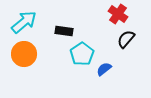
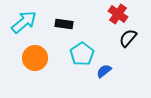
black rectangle: moved 7 px up
black semicircle: moved 2 px right, 1 px up
orange circle: moved 11 px right, 4 px down
blue semicircle: moved 2 px down
